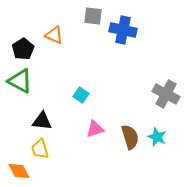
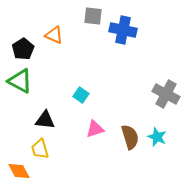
black triangle: moved 3 px right, 1 px up
